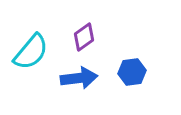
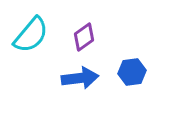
cyan semicircle: moved 17 px up
blue arrow: moved 1 px right
